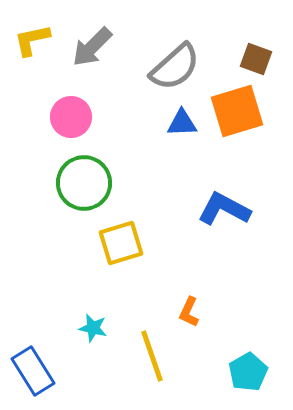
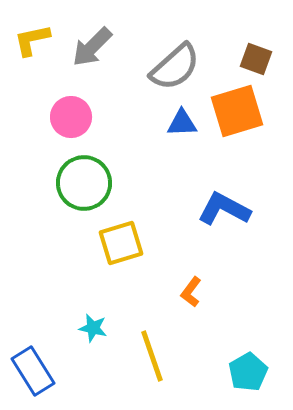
orange L-shape: moved 2 px right, 20 px up; rotated 12 degrees clockwise
